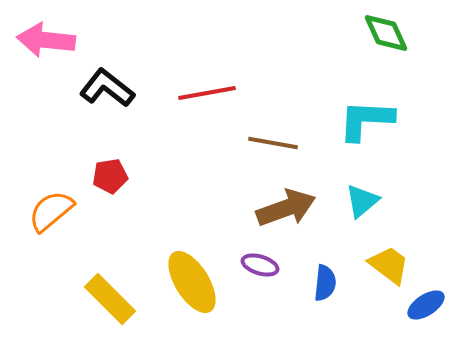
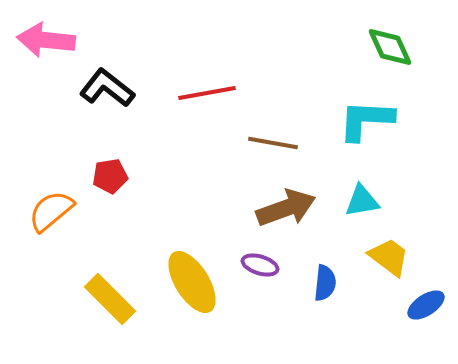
green diamond: moved 4 px right, 14 px down
cyan triangle: rotated 30 degrees clockwise
yellow trapezoid: moved 8 px up
